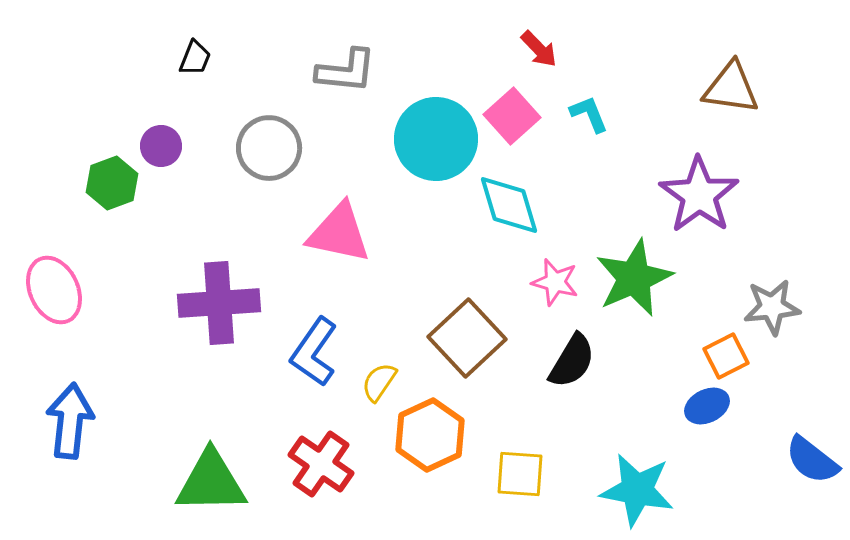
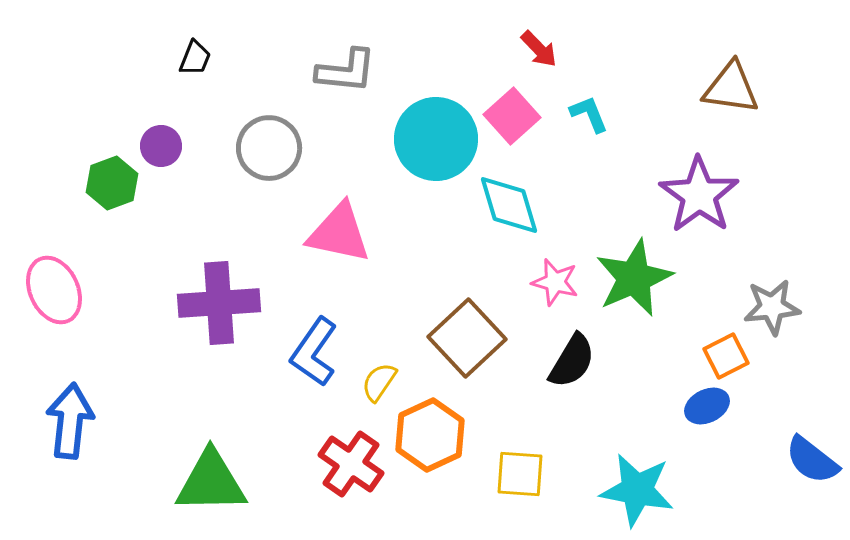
red cross: moved 30 px right
